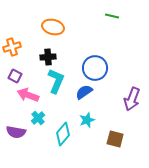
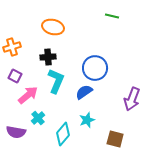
pink arrow: rotated 120 degrees clockwise
